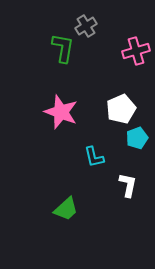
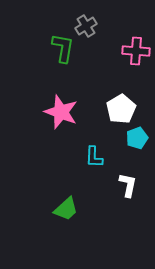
pink cross: rotated 20 degrees clockwise
white pentagon: rotated 8 degrees counterclockwise
cyan L-shape: rotated 15 degrees clockwise
